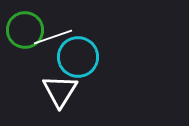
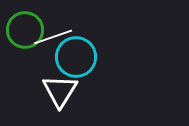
cyan circle: moved 2 px left
